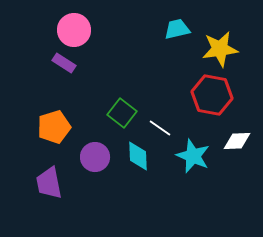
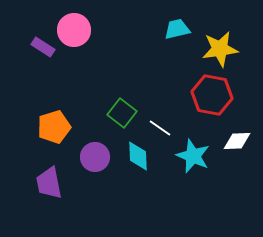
purple rectangle: moved 21 px left, 16 px up
